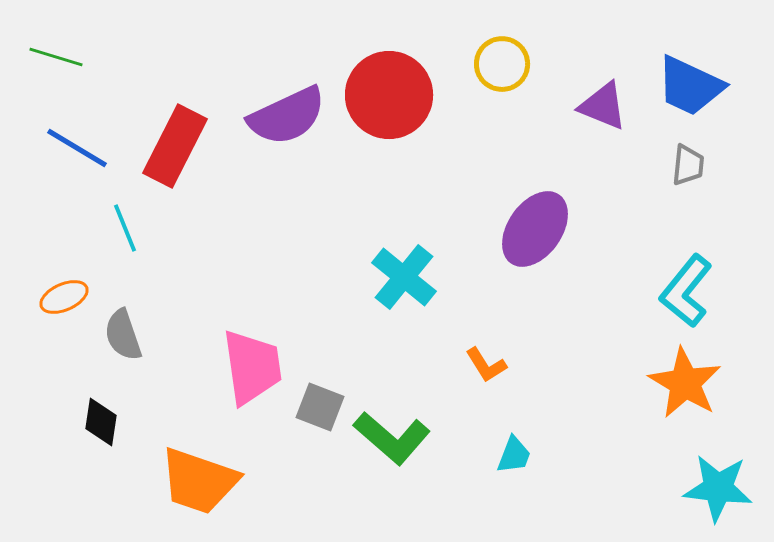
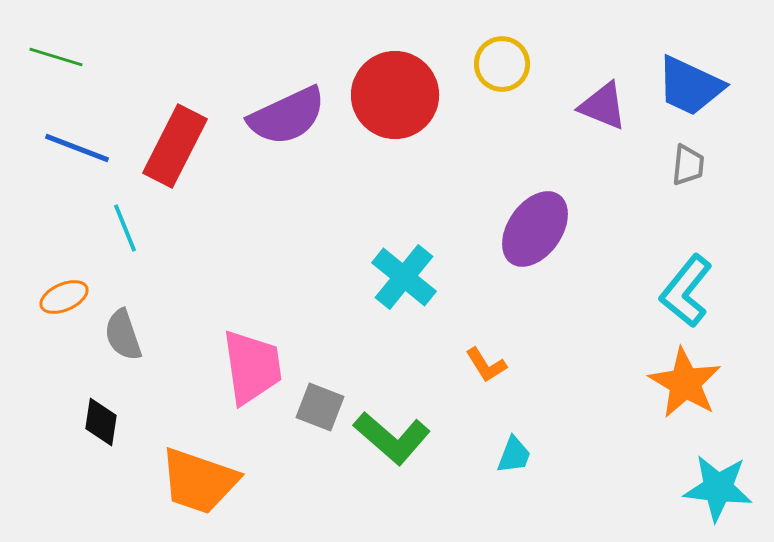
red circle: moved 6 px right
blue line: rotated 10 degrees counterclockwise
